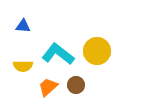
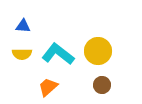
yellow circle: moved 1 px right
yellow semicircle: moved 1 px left, 12 px up
brown circle: moved 26 px right
